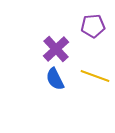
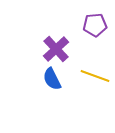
purple pentagon: moved 2 px right, 1 px up
blue semicircle: moved 3 px left
